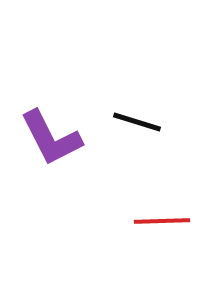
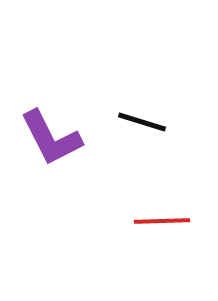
black line: moved 5 px right
